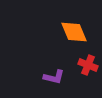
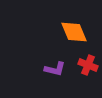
purple L-shape: moved 1 px right, 8 px up
